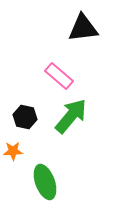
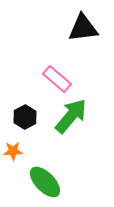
pink rectangle: moved 2 px left, 3 px down
black hexagon: rotated 20 degrees clockwise
green ellipse: rotated 24 degrees counterclockwise
